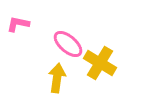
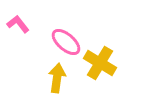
pink L-shape: rotated 40 degrees clockwise
pink ellipse: moved 2 px left, 2 px up
